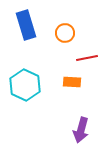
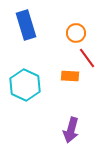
orange circle: moved 11 px right
red line: rotated 65 degrees clockwise
orange rectangle: moved 2 px left, 6 px up
purple arrow: moved 10 px left
